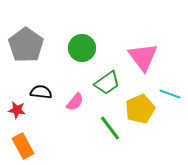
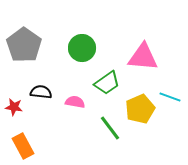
gray pentagon: moved 2 px left
pink triangle: rotated 48 degrees counterclockwise
cyan line: moved 3 px down
pink semicircle: rotated 120 degrees counterclockwise
red star: moved 3 px left, 3 px up
